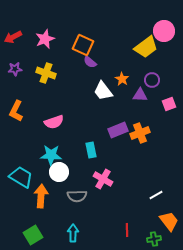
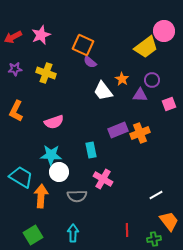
pink star: moved 4 px left, 4 px up
